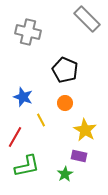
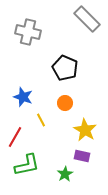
black pentagon: moved 2 px up
purple rectangle: moved 3 px right
green L-shape: moved 1 px up
